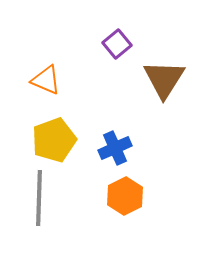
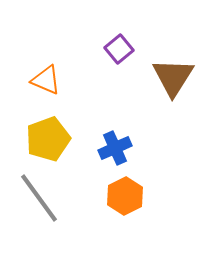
purple square: moved 2 px right, 5 px down
brown triangle: moved 9 px right, 2 px up
yellow pentagon: moved 6 px left, 1 px up
gray line: rotated 38 degrees counterclockwise
